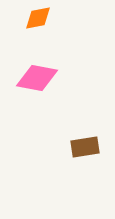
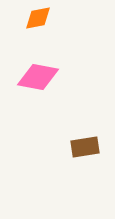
pink diamond: moved 1 px right, 1 px up
